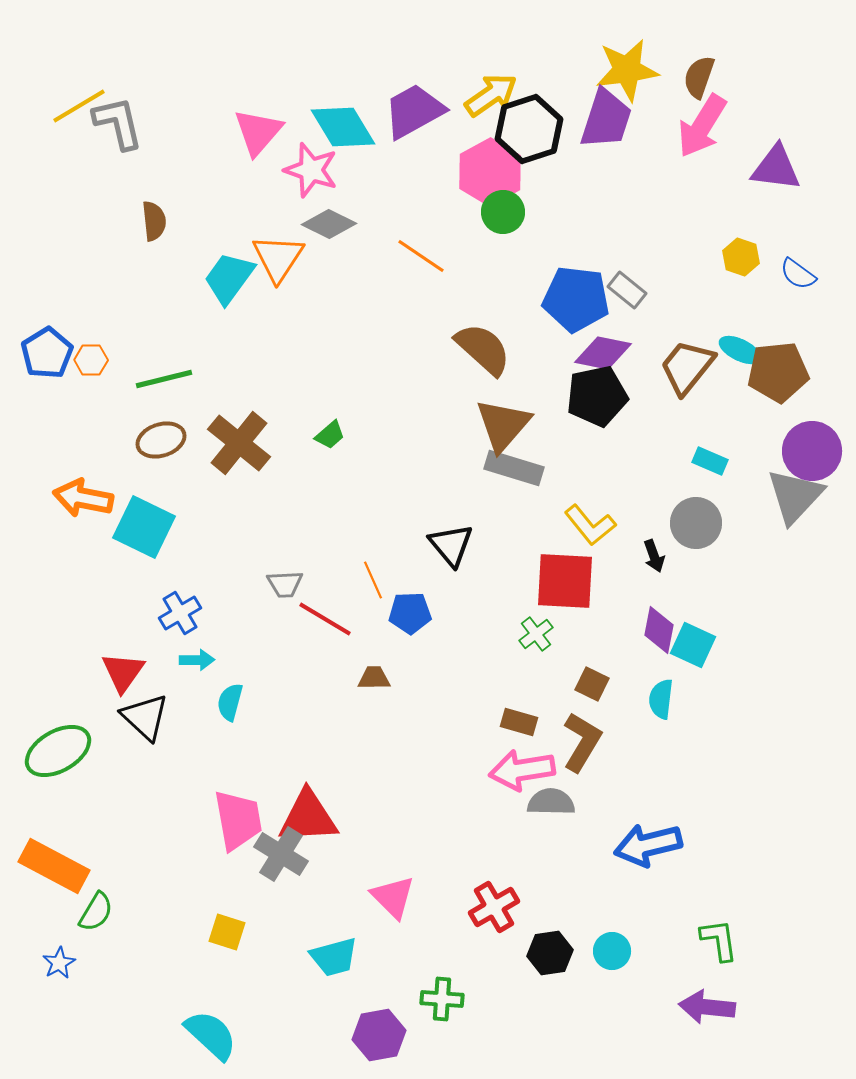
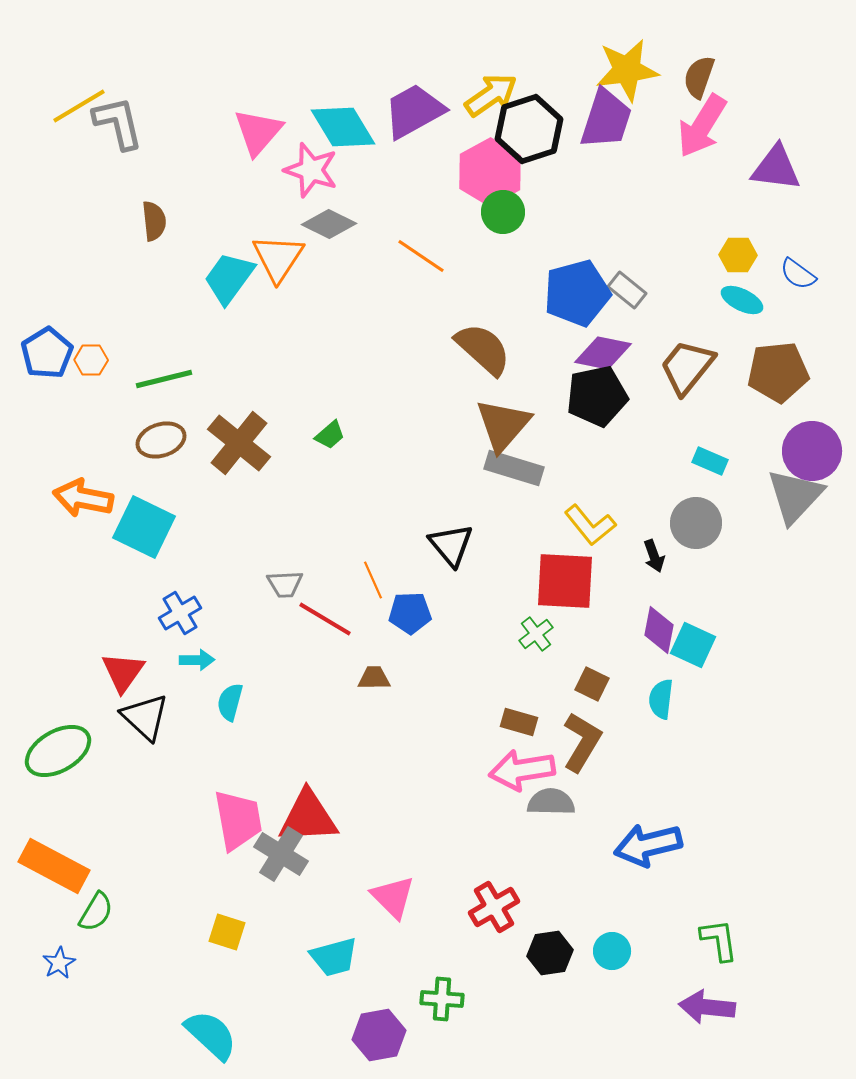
yellow hexagon at (741, 257): moved 3 px left, 2 px up; rotated 18 degrees counterclockwise
blue pentagon at (576, 299): moved 1 px right, 6 px up; rotated 22 degrees counterclockwise
cyan ellipse at (740, 350): moved 2 px right, 50 px up
